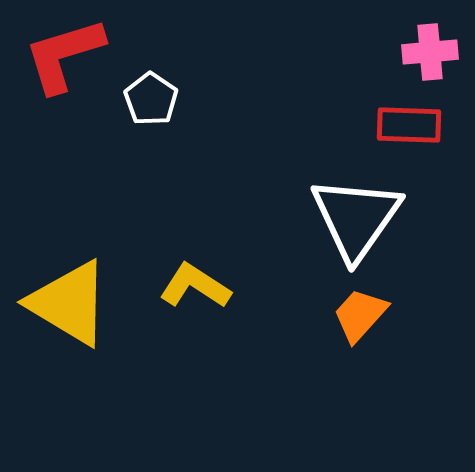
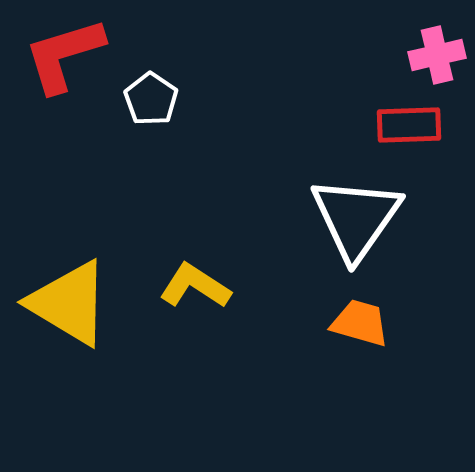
pink cross: moved 7 px right, 3 px down; rotated 8 degrees counterclockwise
red rectangle: rotated 4 degrees counterclockwise
orange trapezoid: moved 8 px down; rotated 64 degrees clockwise
